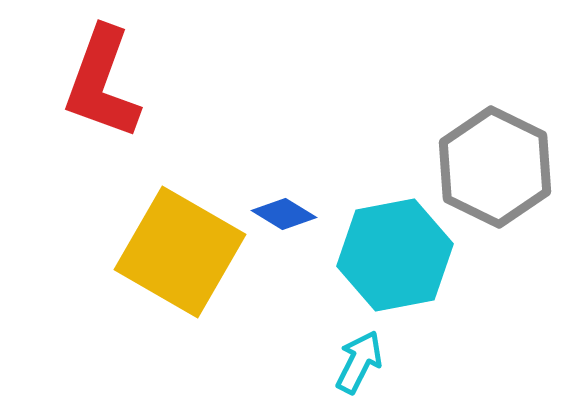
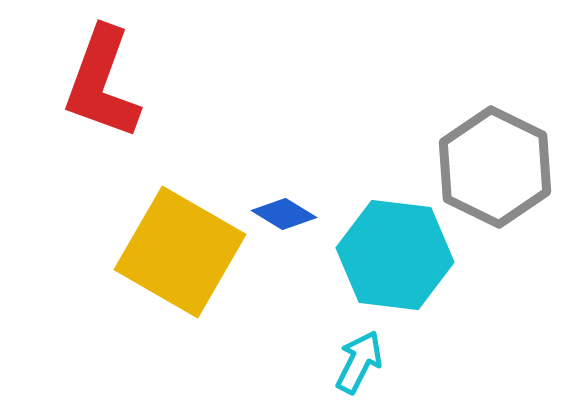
cyan hexagon: rotated 18 degrees clockwise
